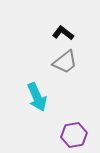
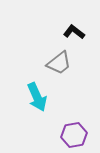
black L-shape: moved 11 px right, 1 px up
gray trapezoid: moved 6 px left, 1 px down
